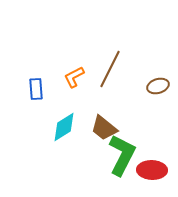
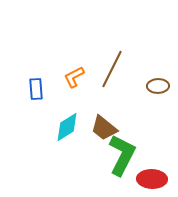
brown line: moved 2 px right
brown ellipse: rotated 15 degrees clockwise
cyan diamond: moved 3 px right
red ellipse: moved 9 px down
